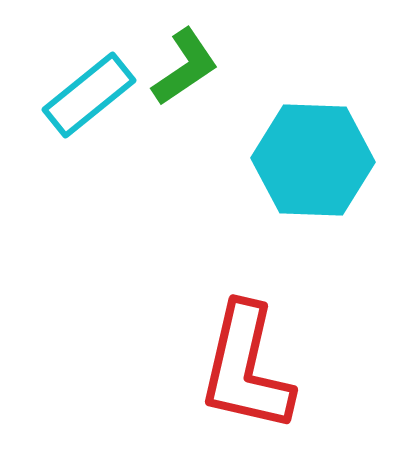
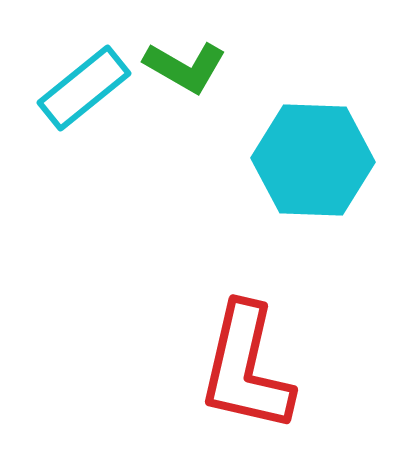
green L-shape: rotated 64 degrees clockwise
cyan rectangle: moved 5 px left, 7 px up
